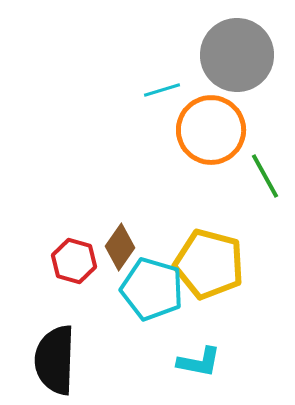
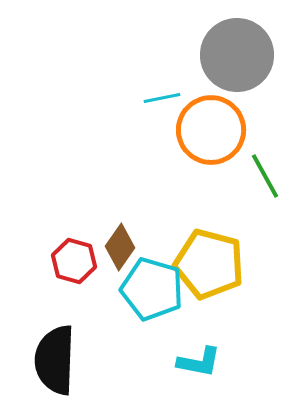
cyan line: moved 8 px down; rotated 6 degrees clockwise
